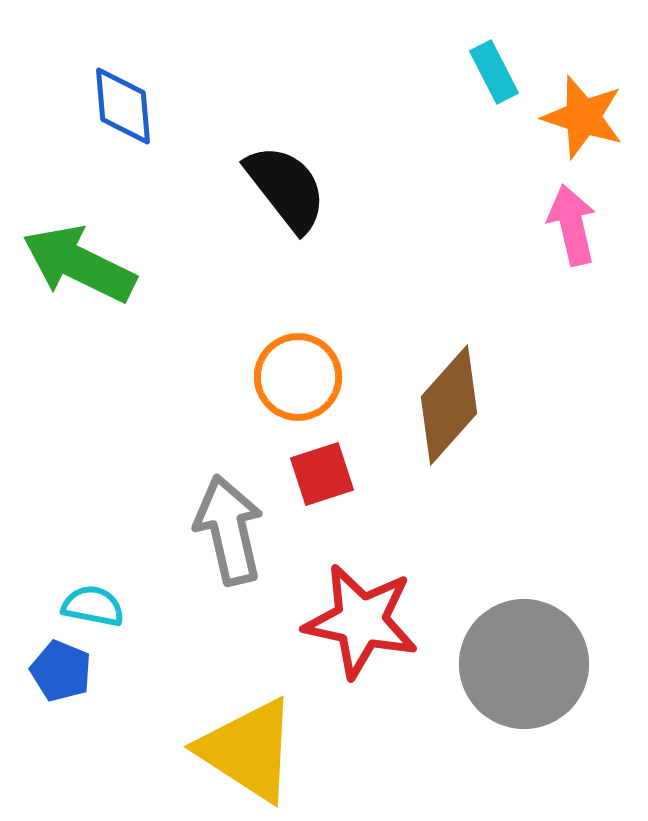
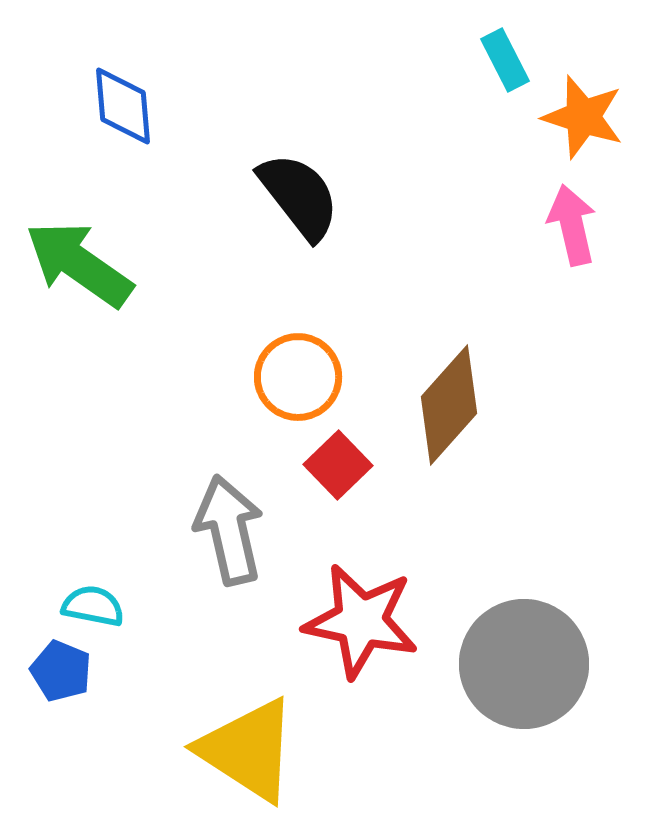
cyan rectangle: moved 11 px right, 12 px up
black semicircle: moved 13 px right, 8 px down
green arrow: rotated 9 degrees clockwise
red square: moved 16 px right, 9 px up; rotated 26 degrees counterclockwise
